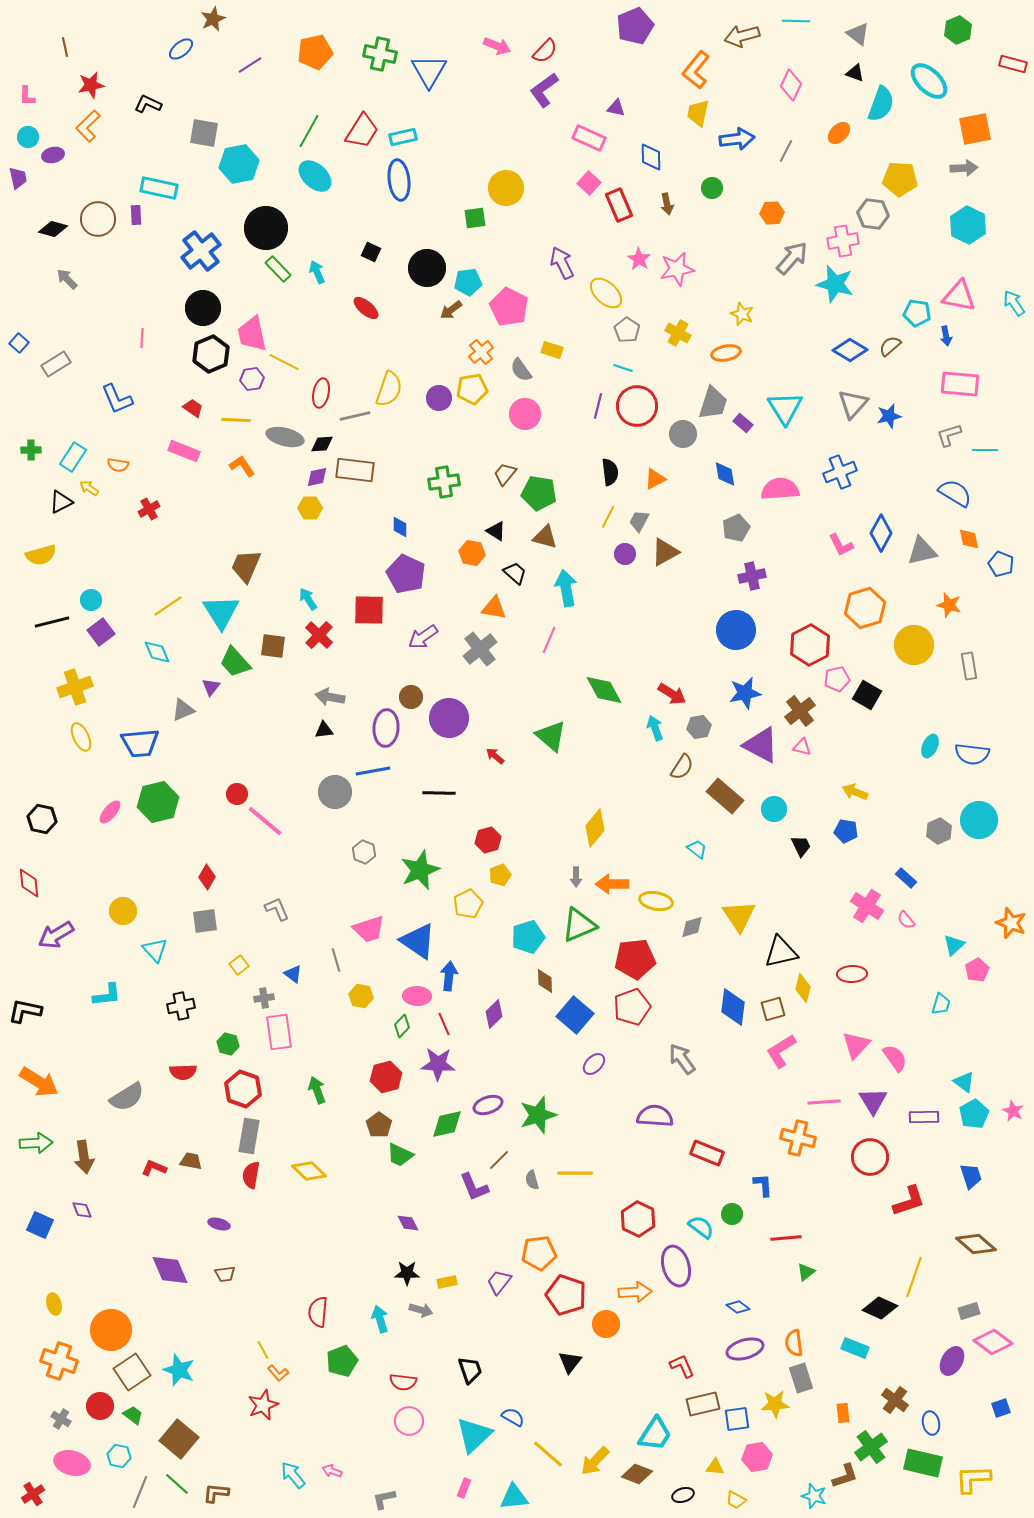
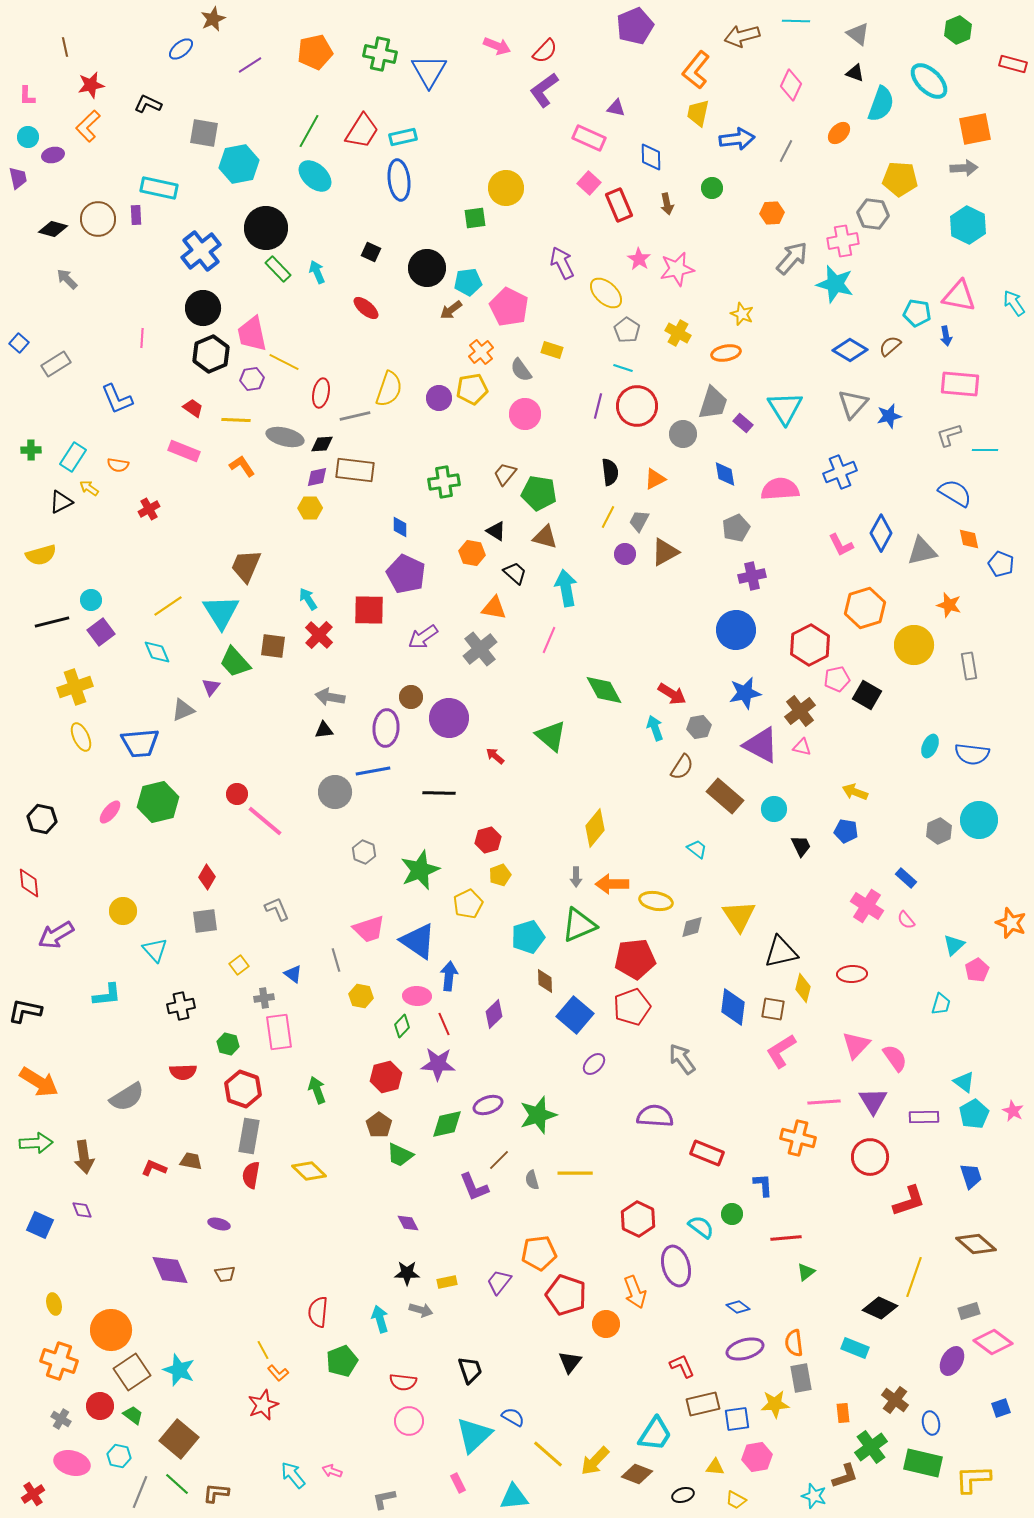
brown square at (773, 1009): rotated 25 degrees clockwise
orange arrow at (635, 1292): rotated 72 degrees clockwise
gray rectangle at (801, 1378): rotated 8 degrees clockwise
pink rectangle at (464, 1488): moved 6 px left, 5 px up; rotated 48 degrees counterclockwise
